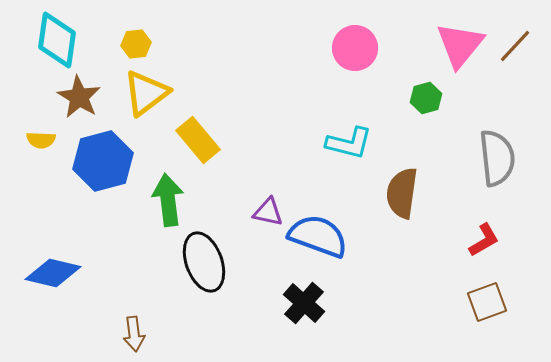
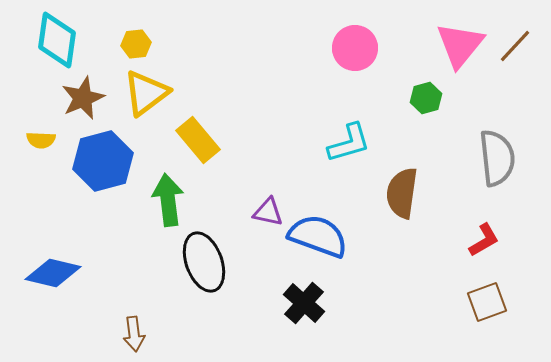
brown star: moved 4 px right, 1 px down; rotated 18 degrees clockwise
cyan L-shape: rotated 30 degrees counterclockwise
